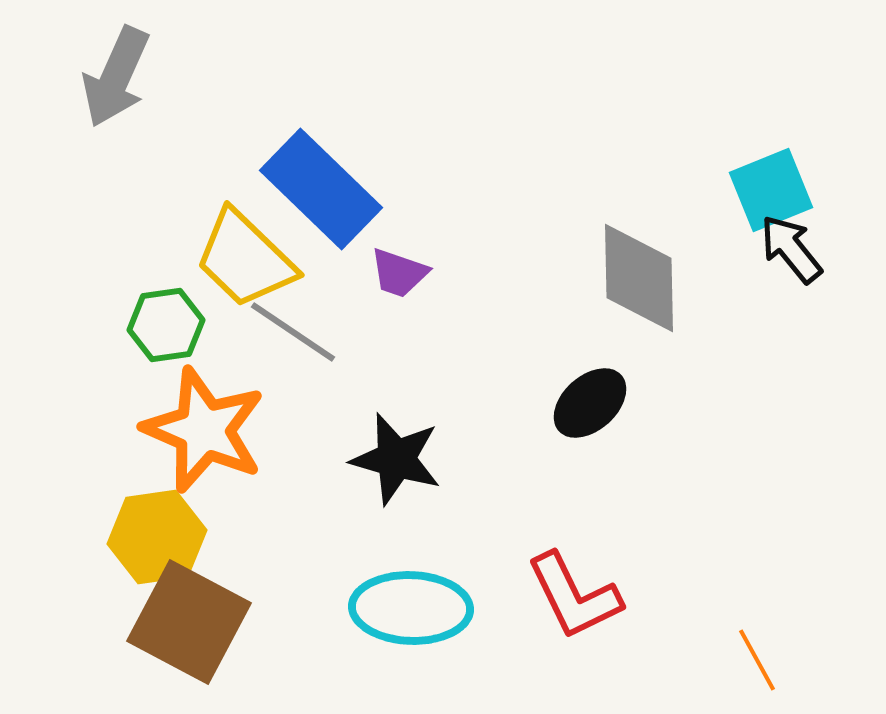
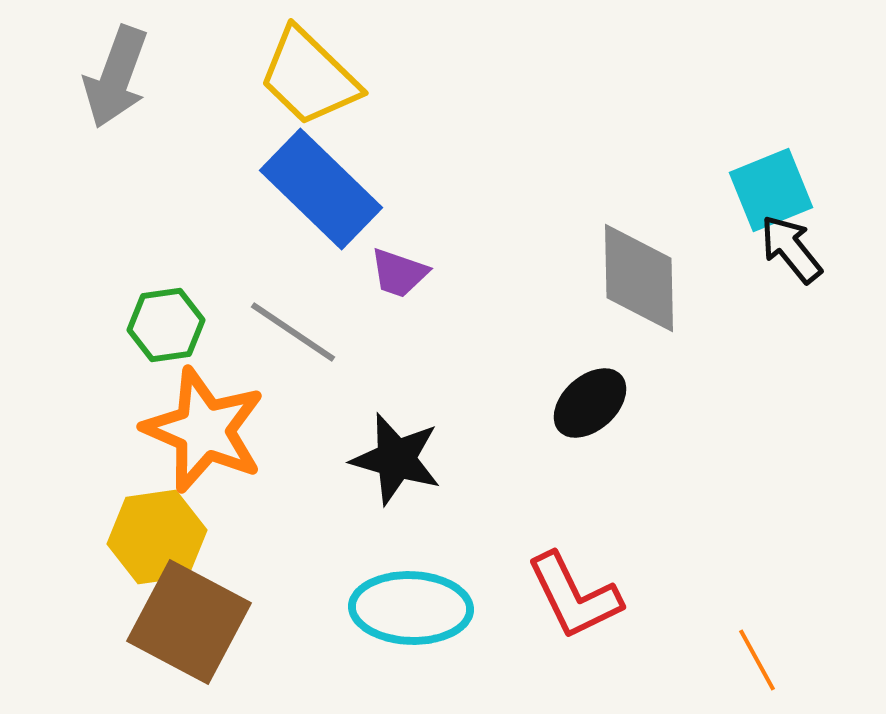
gray arrow: rotated 4 degrees counterclockwise
yellow trapezoid: moved 64 px right, 182 px up
